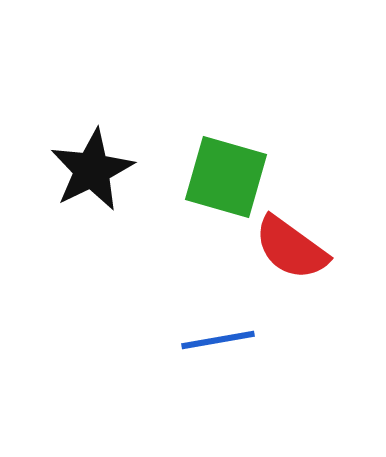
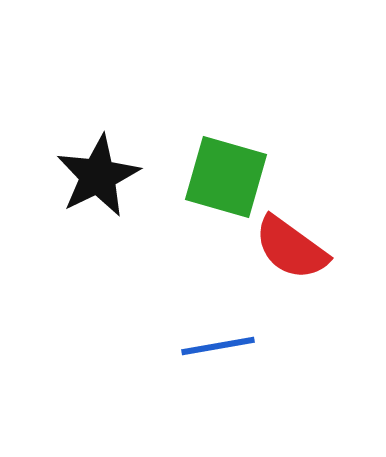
black star: moved 6 px right, 6 px down
blue line: moved 6 px down
